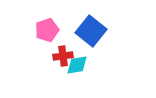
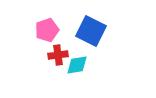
blue square: rotated 12 degrees counterclockwise
red cross: moved 5 px left, 1 px up
